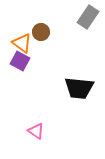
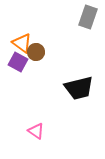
gray rectangle: rotated 15 degrees counterclockwise
brown circle: moved 5 px left, 20 px down
purple square: moved 2 px left, 1 px down
black trapezoid: rotated 20 degrees counterclockwise
